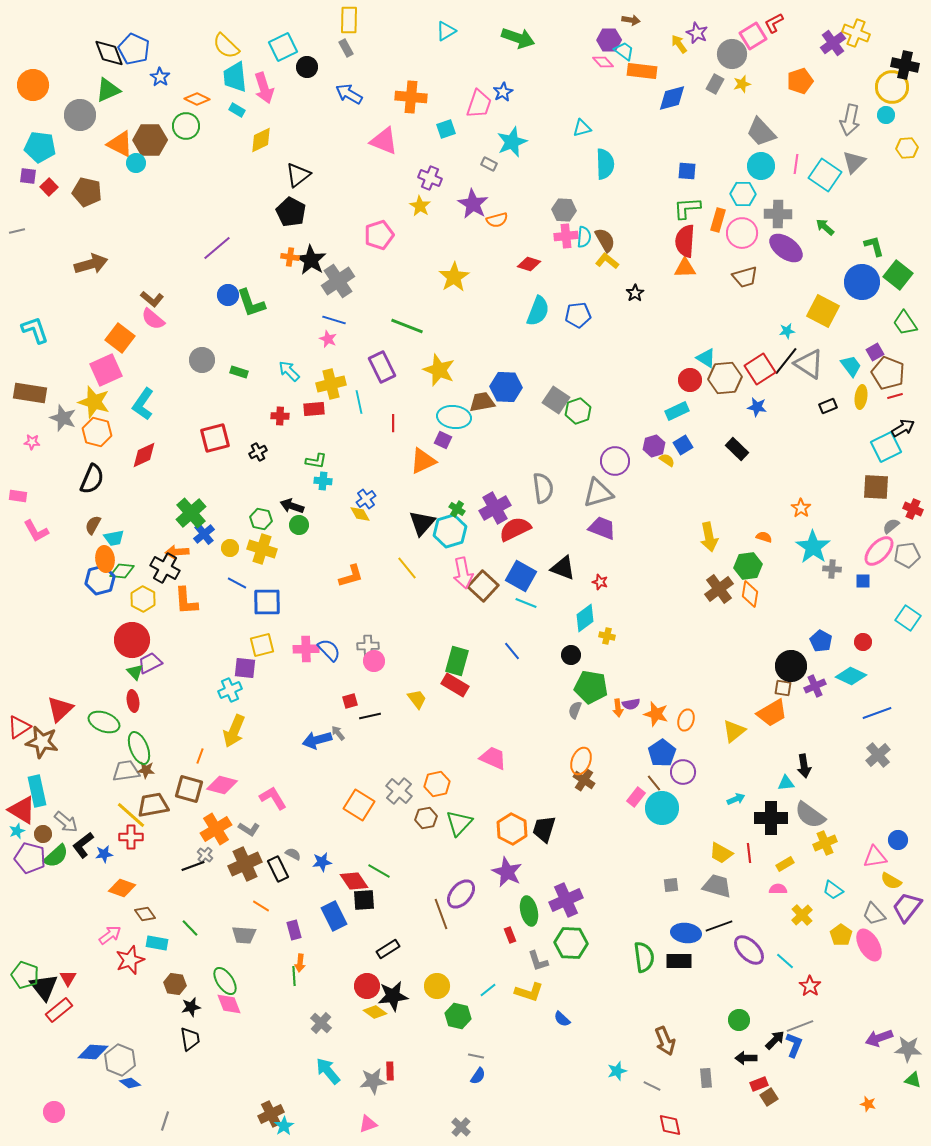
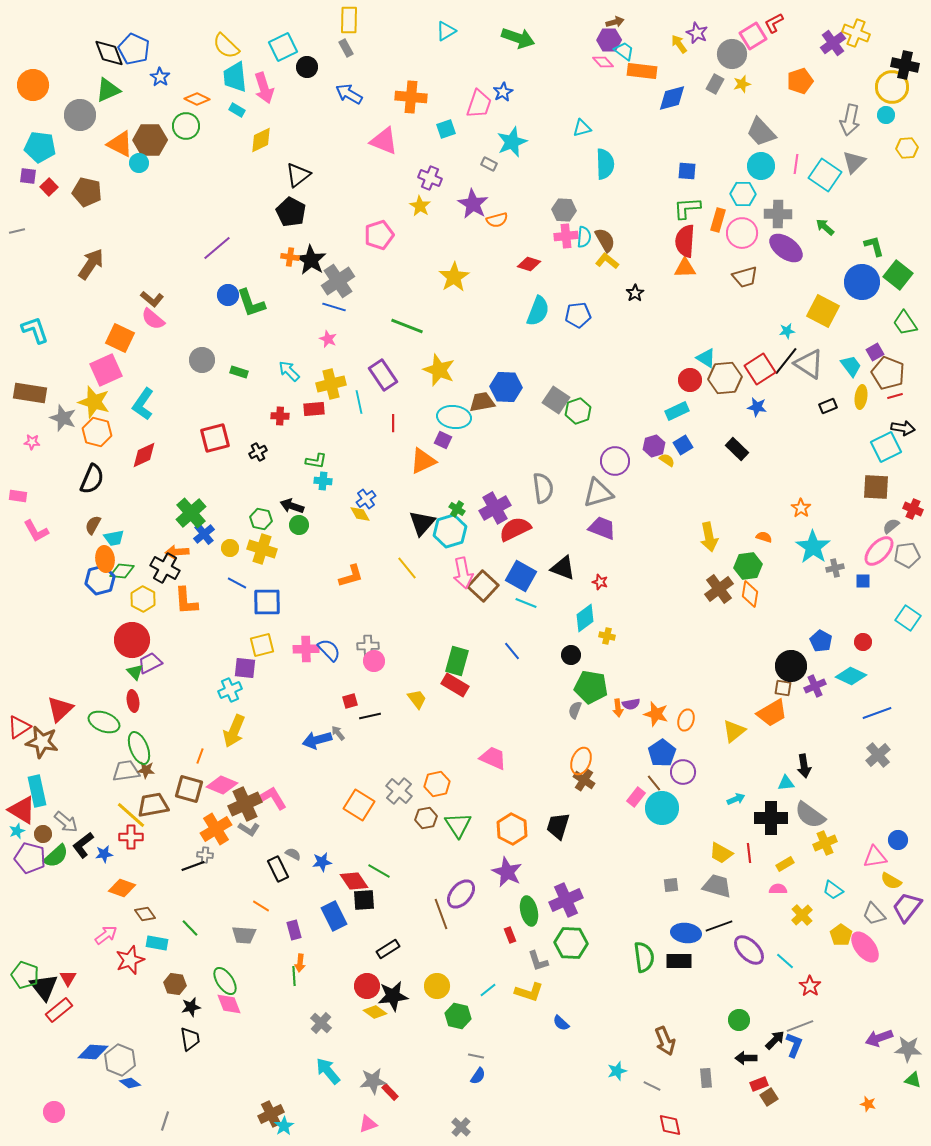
brown arrow at (631, 20): moved 16 px left, 2 px down; rotated 24 degrees counterclockwise
cyan circle at (136, 163): moved 3 px right
brown arrow at (91, 264): rotated 40 degrees counterclockwise
blue line at (334, 320): moved 13 px up
orange square at (120, 338): rotated 12 degrees counterclockwise
purple rectangle at (382, 367): moved 1 px right, 8 px down; rotated 8 degrees counterclockwise
black arrow at (903, 428): rotated 40 degrees clockwise
gray cross at (832, 569): moved 3 px right, 1 px up; rotated 18 degrees counterclockwise
pink diamond at (222, 785): rotated 8 degrees clockwise
green triangle at (459, 823): moved 1 px left, 2 px down; rotated 16 degrees counterclockwise
black trapezoid at (544, 829): moved 14 px right, 3 px up
gray cross at (205, 855): rotated 35 degrees counterclockwise
brown cross at (245, 864): moved 60 px up
pink arrow at (110, 935): moved 4 px left
pink ellipse at (869, 945): moved 4 px left, 2 px down; rotated 8 degrees counterclockwise
blue semicircle at (562, 1019): moved 1 px left, 4 px down
red rectangle at (390, 1071): moved 21 px down; rotated 42 degrees counterclockwise
